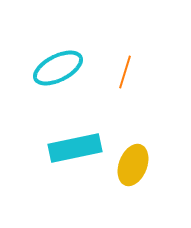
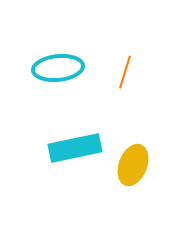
cyan ellipse: rotated 21 degrees clockwise
